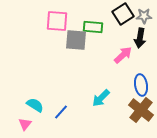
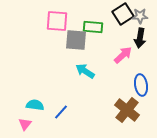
gray star: moved 4 px left
cyan arrow: moved 16 px left, 27 px up; rotated 78 degrees clockwise
cyan semicircle: rotated 24 degrees counterclockwise
brown cross: moved 14 px left
